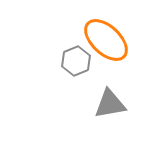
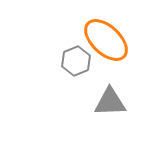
gray triangle: moved 2 px up; rotated 8 degrees clockwise
